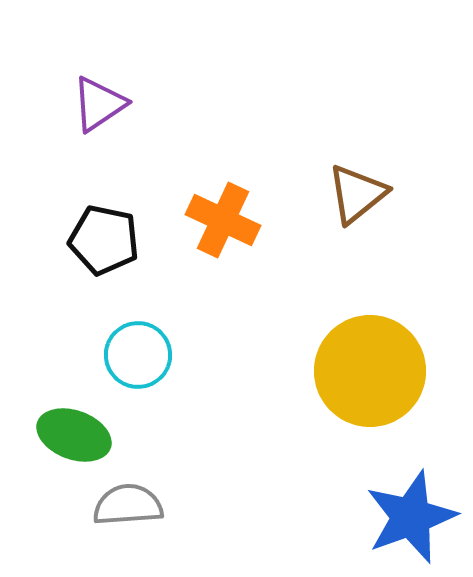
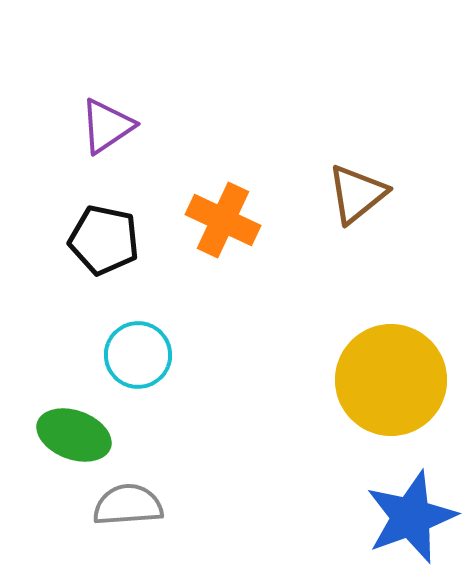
purple triangle: moved 8 px right, 22 px down
yellow circle: moved 21 px right, 9 px down
